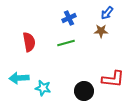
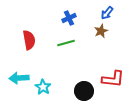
brown star: rotated 24 degrees counterclockwise
red semicircle: moved 2 px up
cyan star: moved 1 px up; rotated 21 degrees clockwise
